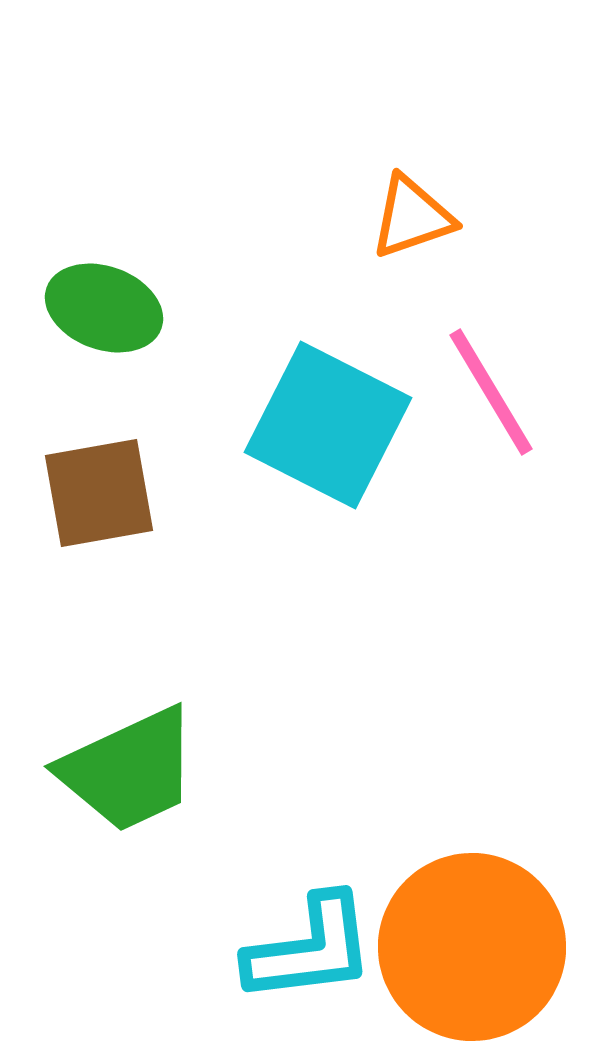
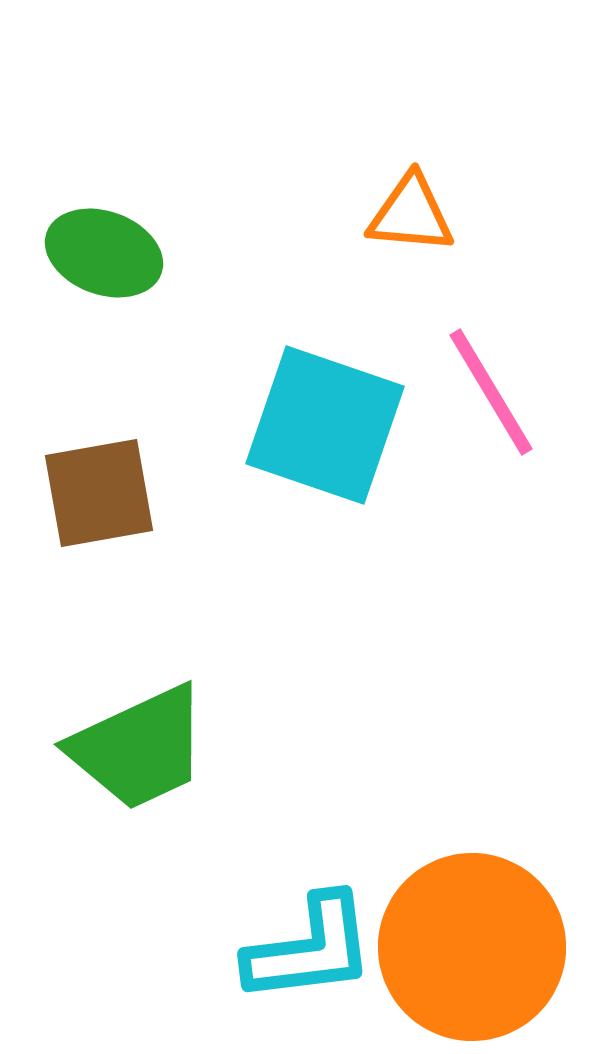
orange triangle: moved 1 px left, 3 px up; rotated 24 degrees clockwise
green ellipse: moved 55 px up
cyan square: moved 3 px left; rotated 8 degrees counterclockwise
green trapezoid: moved 10 px right, 22 px up
